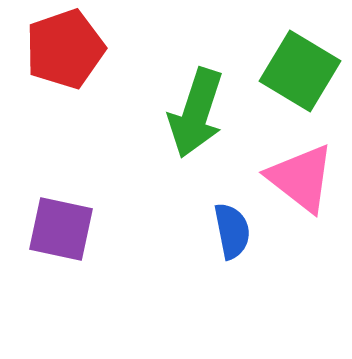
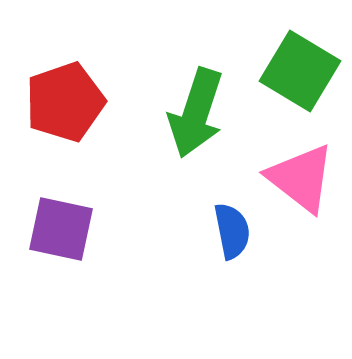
red pentagon: moved 53 px down
